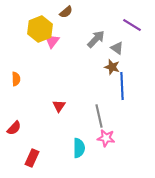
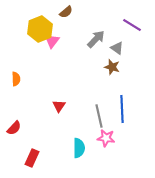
blue line: moved 23 px down
